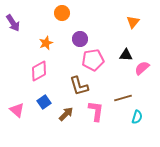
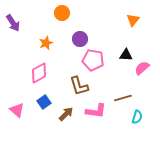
orange triangle: moved 2 px up
pink pentagon: rotated 20 degrees clockwise
pink diamond: moved 2 px down
pink L-shape: rotated 90 degrees clockwise
